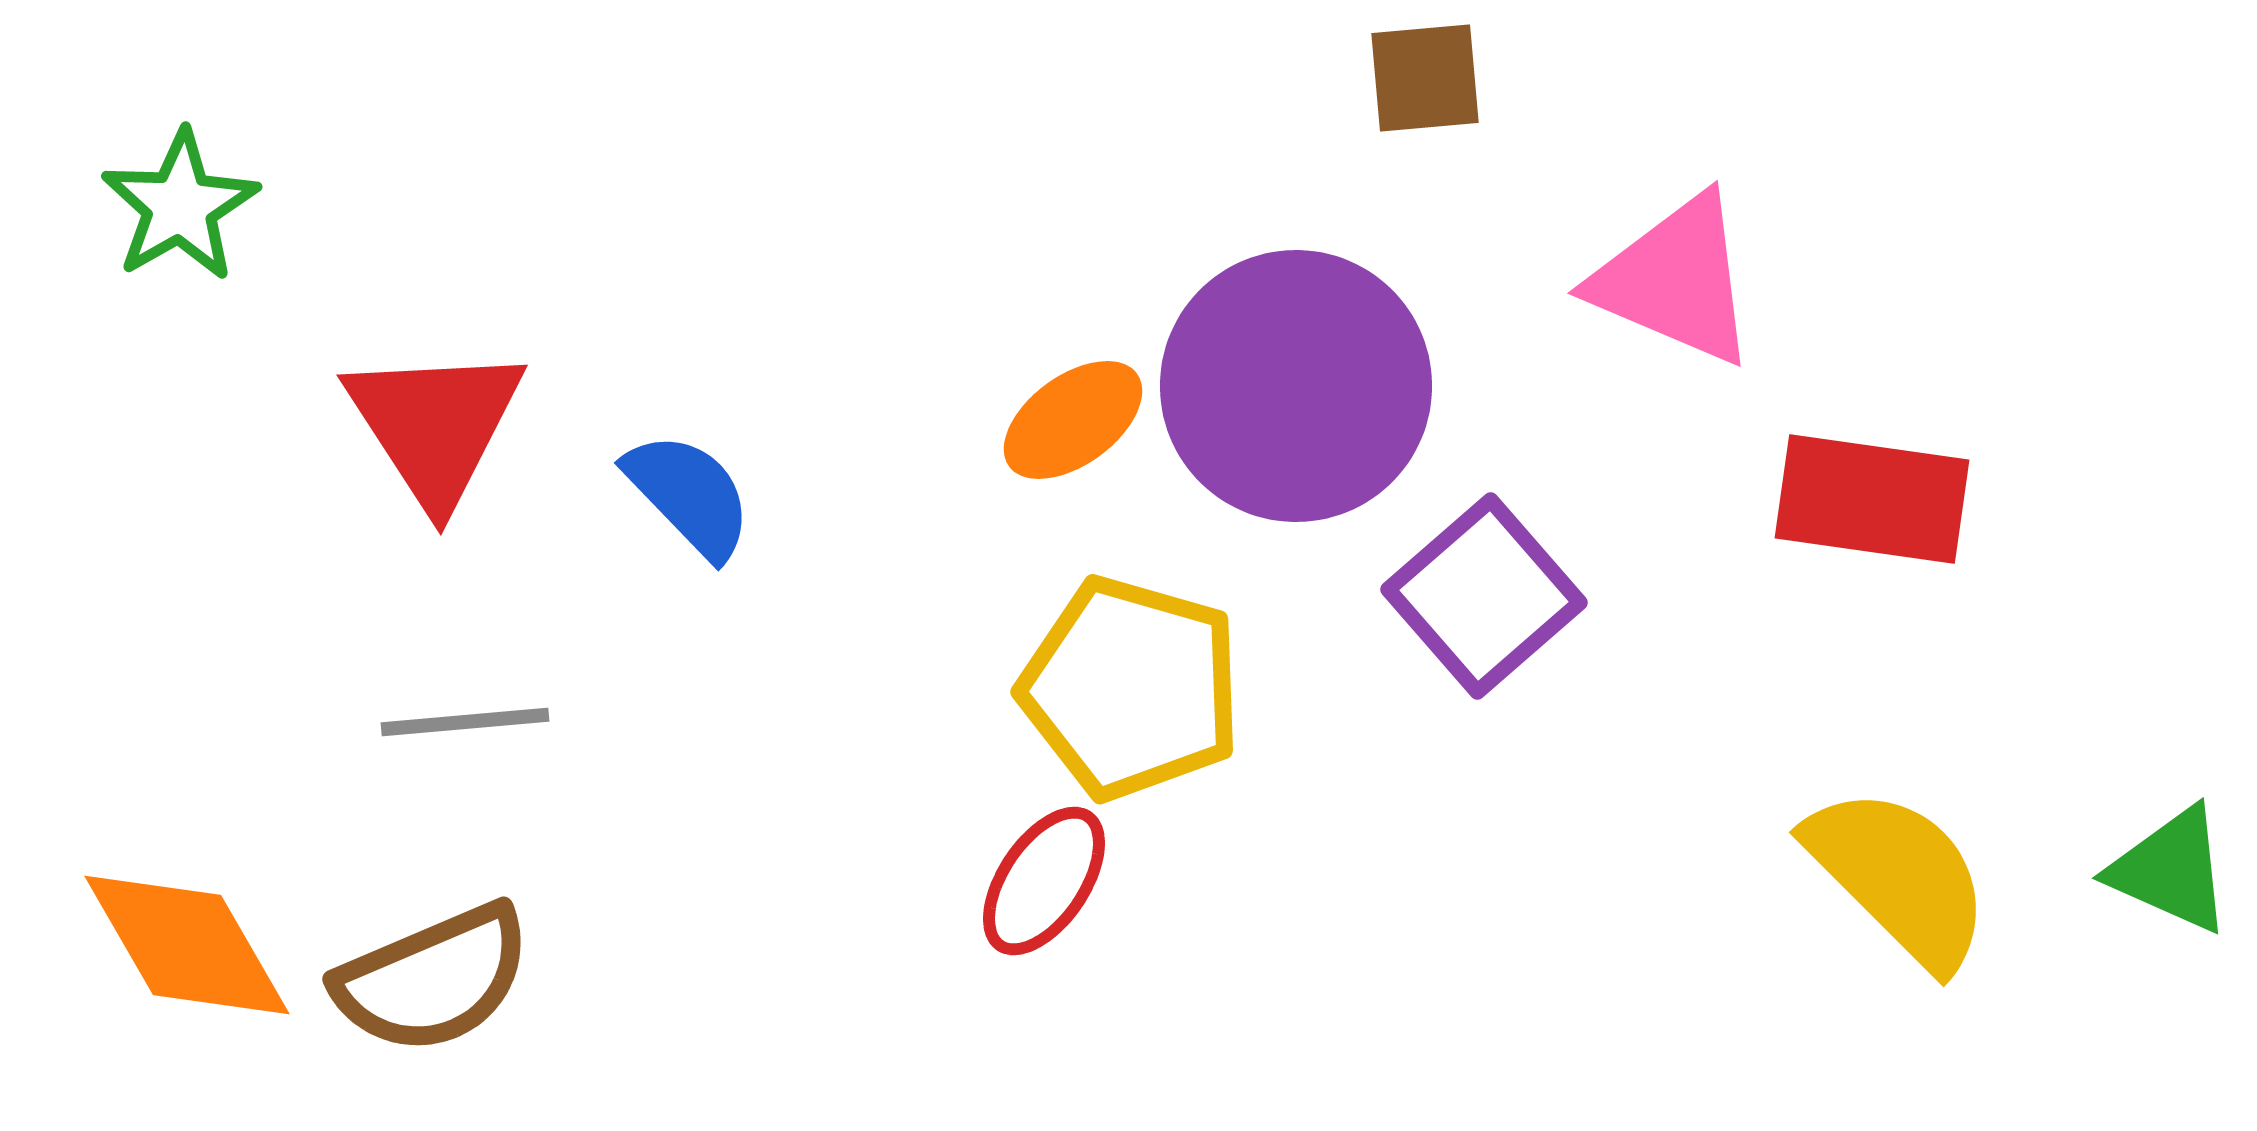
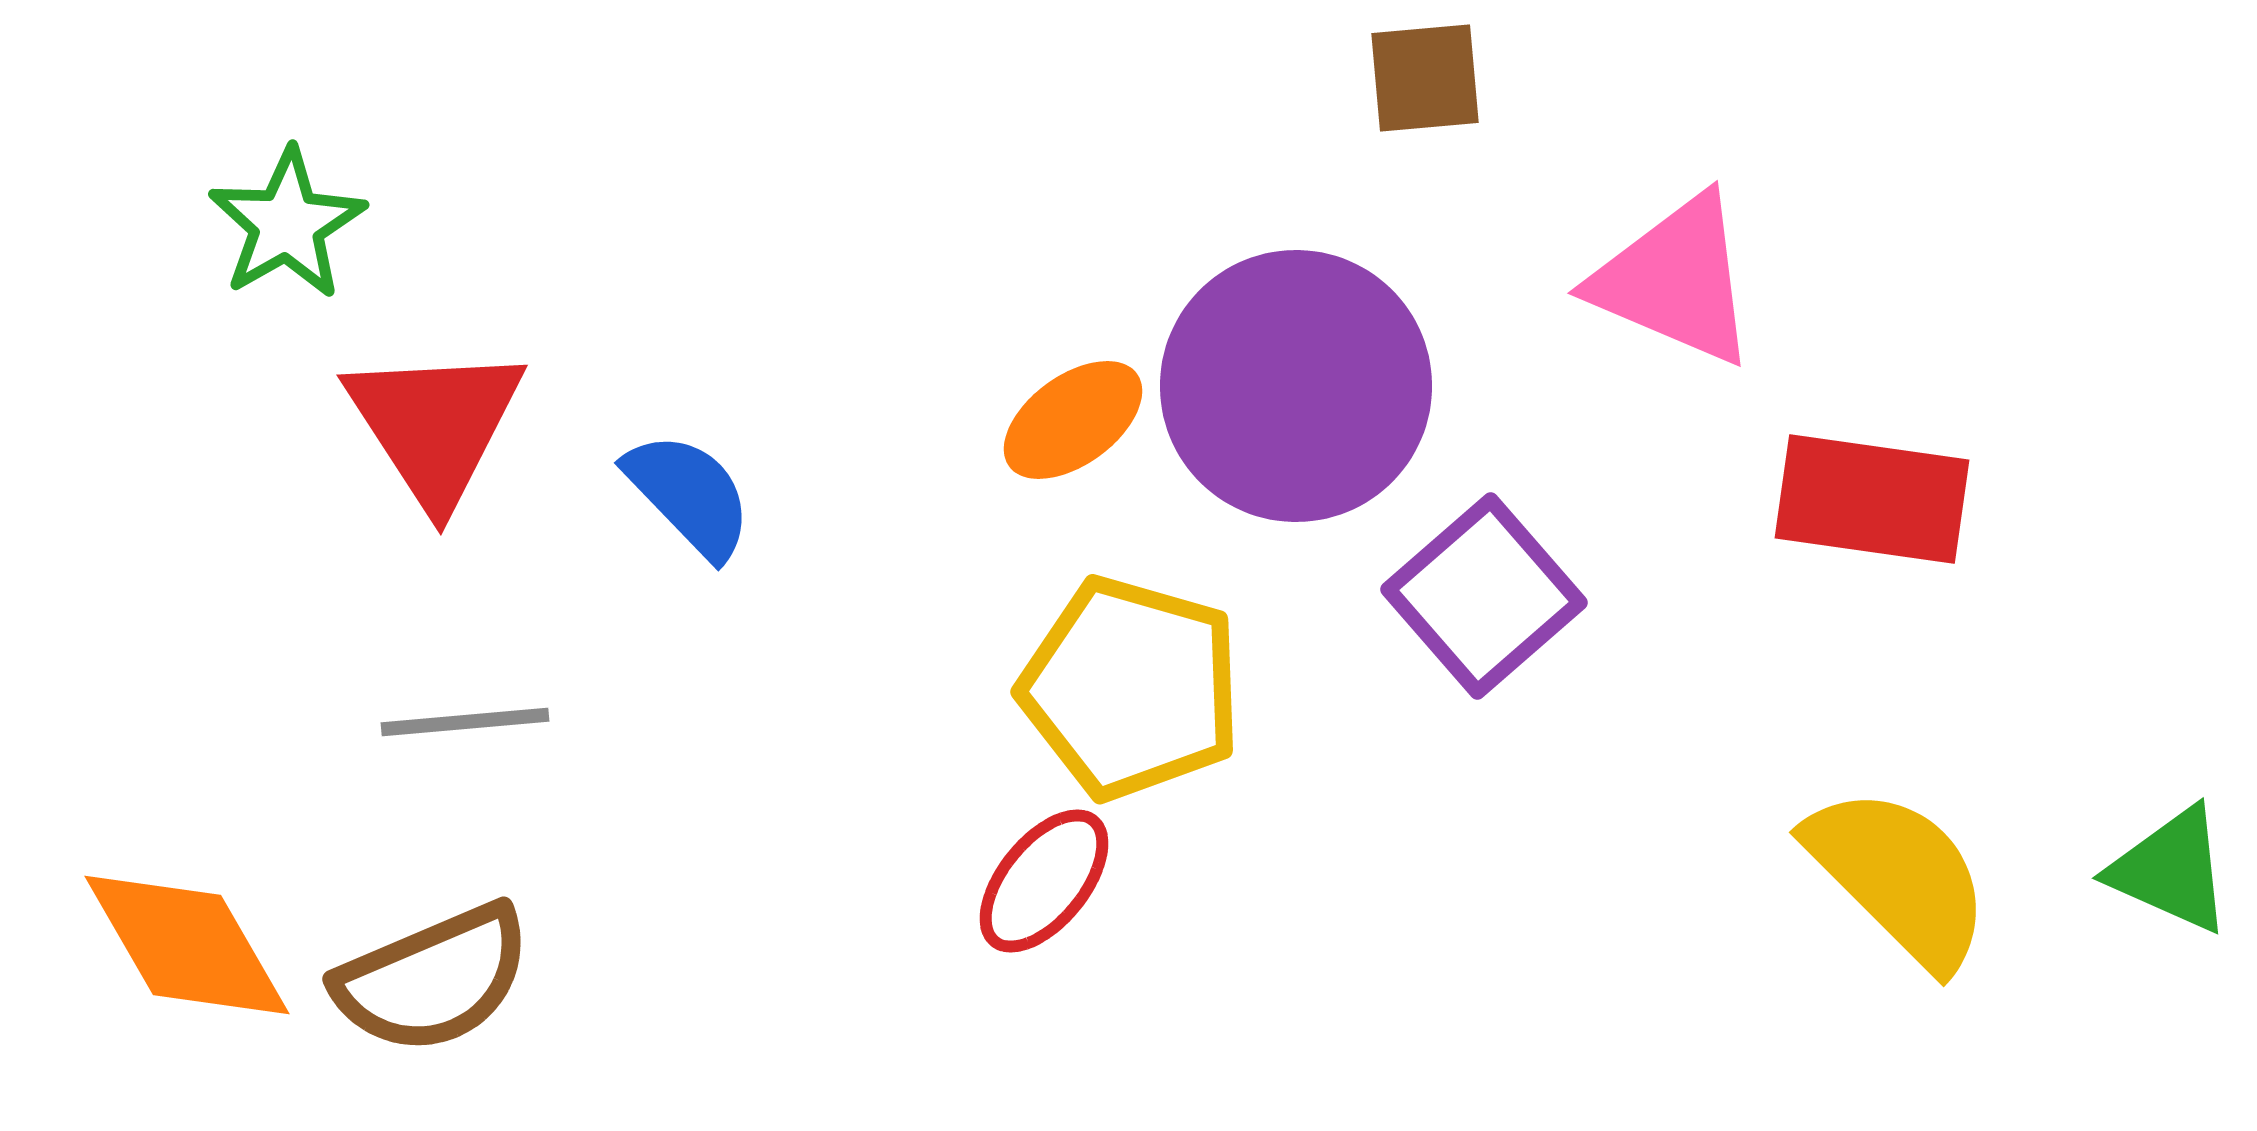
green star: moved 107 px right, 18 px down
red ellipse: rotated 5 degrees clockwise
